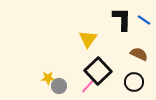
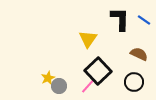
black L-shape: moved 2 px left
yellow star: rotated 24 degrees counterclockwise
